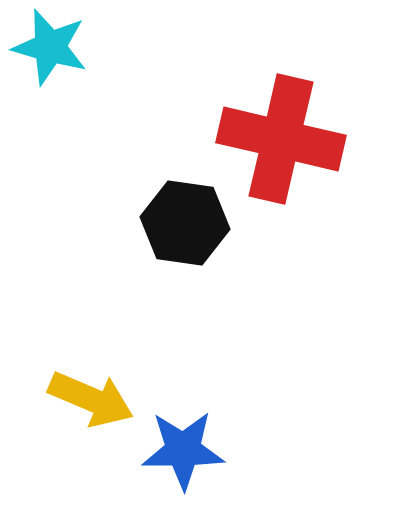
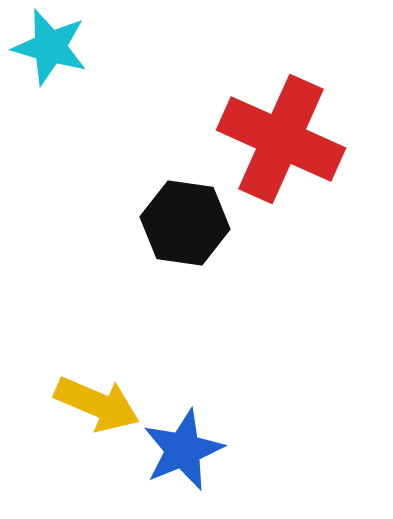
red cross: rotated 11 degrees clockwise
yellow arrow: moved 6 px right, 5 px down
blue star: rotated 22 degrees counterclockwise
